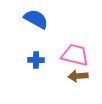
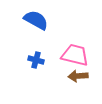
blue semicircle: moved 1 px down
blue cross: rotated 14 degrees clockwise
